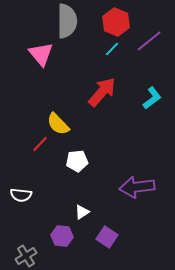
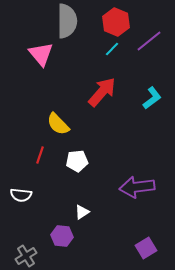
red line: moved 11 px down; rotated 24 degrees counterclockwise
purple square: moved 39 px right, 11 px down; rotated 25 degrees clockwise
